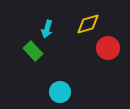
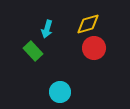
red circle: moved 14 px left
